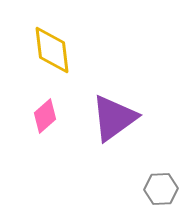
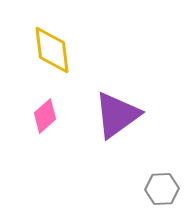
purple triangle: moved 3 px right, 3 px up
gray hexagon: moved 1 px right
